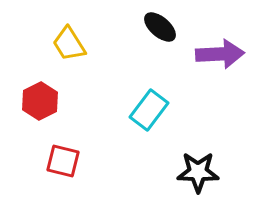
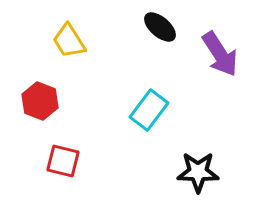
yellow trapezoid: moved 3 px up
purple arrow: rotated 60 degrees clockwise
red hexagon: rotated 12 degrees counterclockwise
